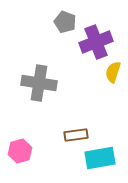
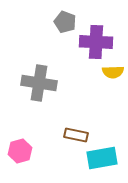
purple cross: rotated 24 degrees clockwise
yellow semicircle: rotated 110 degrees counterclockwise
brown rectangle: rotated 20 degrees clockwise
cyan rectangle: moved 2 px right
